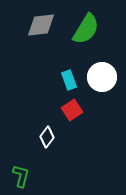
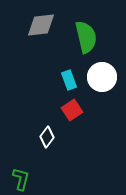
green semicircle: moved 8 px down; rotated 44 degrees counterclockwise
green L-shape: moved 3 px down
